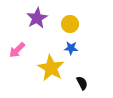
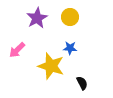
yellow circle: moved 7 px up
blue star: moved 1 px left
yellow star: moved 2 px up; rotated 12 degrees counterclockwise
